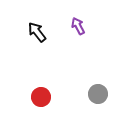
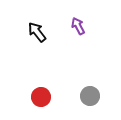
gray circle: moved 8 px left, 2 px down
